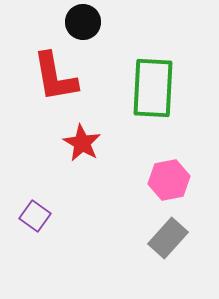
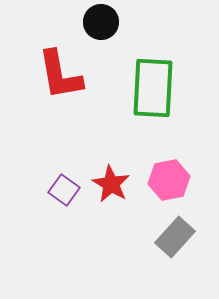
black circle: moved 18 px right
red L-shape: moved 5 px right, 2 px up
red star: moved 29 px right, 41 px down
purple square: moved 29 px right, 26 px up
gray rectangle: moved 7 px right, 1 px up
